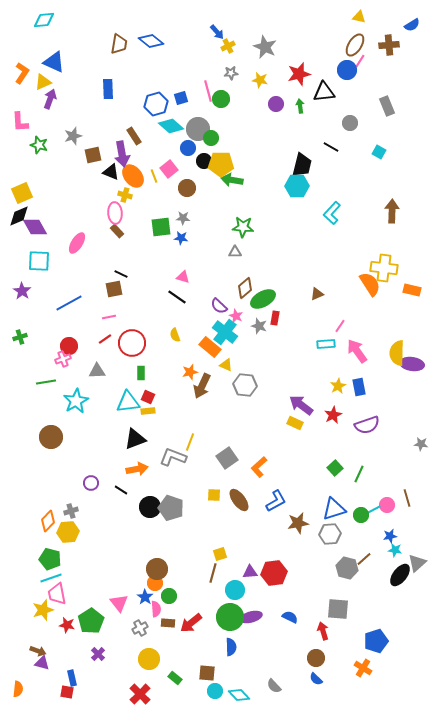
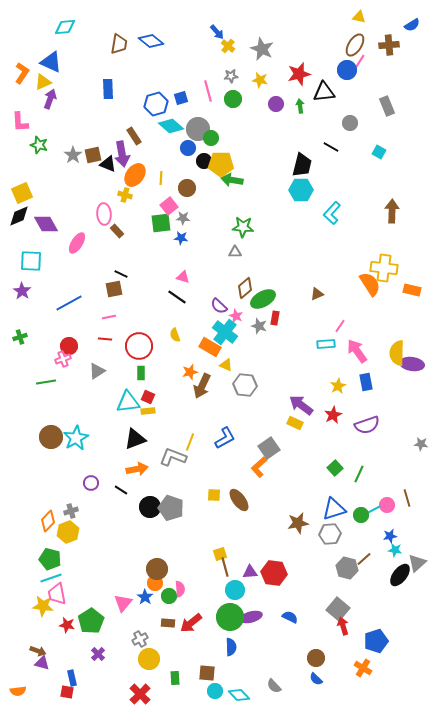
cyan diamond at (44, 20): moved 21 px right, 7 px down
yellow cross at (228, 46): rotated 24 degrees counterclockwise
gray star at (265, 47): moved 3 px left, 2 px down
blue triangle at (54, 62): moved 3 px left
gray star at (231, 73): moved 3 px down
green circle at (221, 99): moved 12 px right
gray star at (73, 136): moved 19 px down; rotated 18 degrees counterclockwise
pink square at (169, 169): moved 37 px down
black triangle at (111, 172): moved 3 px left, 8 px up
orange ellipse at (133, 176): moved 2 px right, 1 px up; rotated 75 degrees clockwise
yellow line at (154, 176): moved 7 px right, 2 px down; rotated 24 degrees clockwise
cyan hexagon at (297, 186): moved 4 px right, 4 px down
pink ellipse at (115, 213): moved 11 px left, 1 px down
purple diamond at (35, 227): moved 11 px right, 3 px up
green square at (161, 227): moved 4 px up
cyan square at (39, 261): moved 8 px left
red line at (105, 339): rotated 40 degrees clockwise
red circle at (132, 343): moved 7 px right, 3 px down
orange rectangle at (210, 347): rotated 10 degrees counterclockwise
gray triangle at (97, 371): rotated 30 degrees counterclockwise
blue rectangle at (359, 387): moved 7 px right, 5 px up
cyan star at (76, 401): moved 37 px down
gray square at (227, 458): moved 42 px right, 10 px up
blue L-shape at (276, 501): moved 51 px left, 63 px up
yellow hexagon at (68, 532): rotated 15 degrees counterclockwise
brown line at (213, 573): moved 12 px right, 6 px up; rotated 30 degrees counterclockwise
red hexagon at (274, 573): rotated 15 degrees clockwise
pink triangle at (119, 603): moved 4 px right; rotated 18 degrees clockwise
pink semicircle at (156, 609): moved 24 px right, 20 px up
gray square at (338, 609): rotated 35 degrees clockwise
yellow star at (43, 610): moved 4 px up; rotated 25 degrees clockwise
gray cross at (140, 628): moved 11 px down
red arrow at (323, 631): moved 20 px right, 5 px up
green rectangle at (175, 678): rotated 48 degrees clockwise
orange semicircle at (18, 689): moved 2 px down; rotated 77 degrees clockwise
